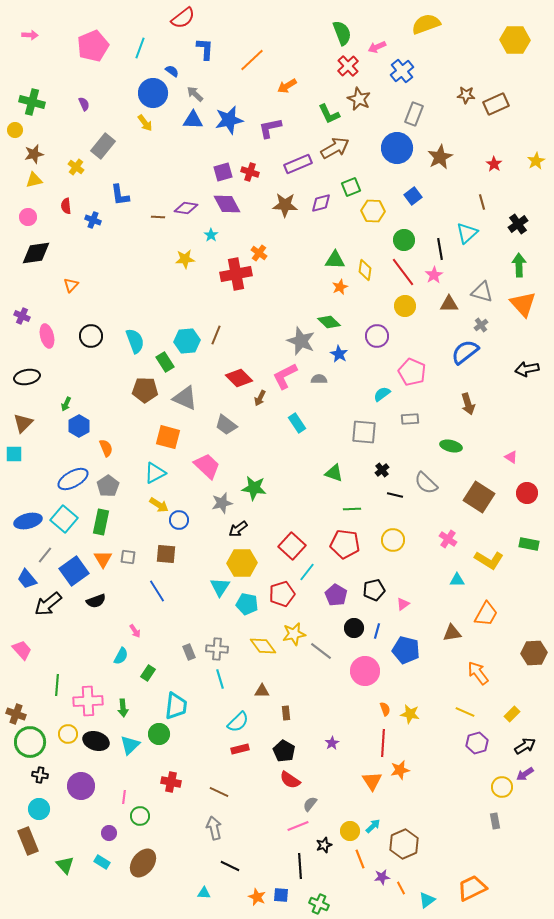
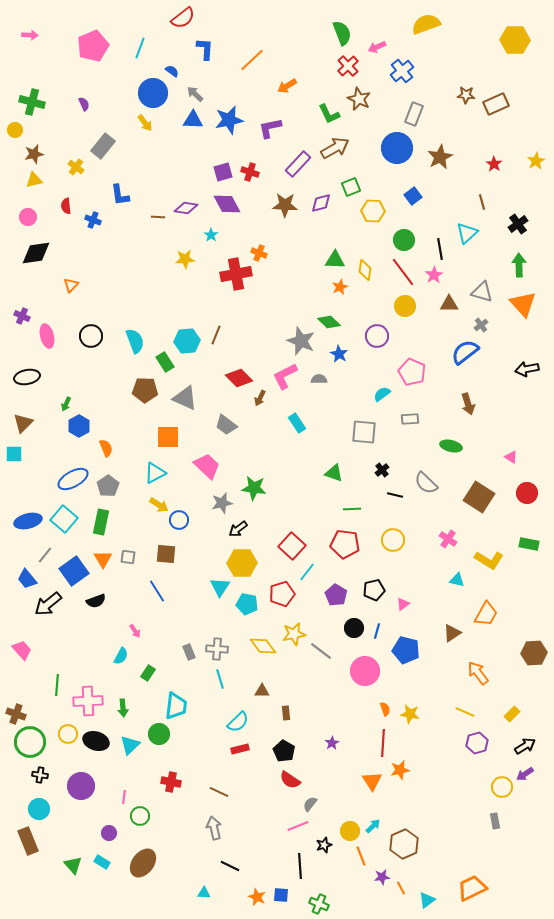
purple rectangle at (298, 164): rotated 24 degrees counterclockwise
orange cross at (259, 253): rotated 14 degrees counterclockwise
orange square at (168, 437): rotated 15 degrees counterclockwise
cyan triangle at (457, 580): rotated 14 degrees clockwise
brown triangle at (452, 633): rotated 24 degrees counterclockwise
orange line at (360, 859): moved 1 px right, 3 px up
green triangle at (65, 865): moved 8 px right
